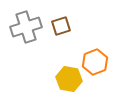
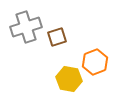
brown square: moved 4 px left, 11 px down
